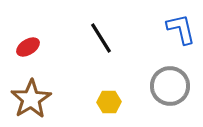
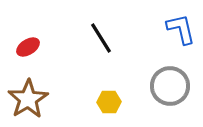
brown star: moved 3 px left
